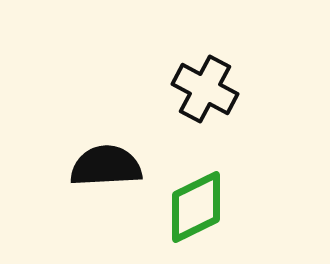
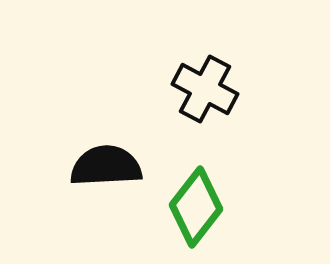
green diamond: rotated 26 degrees counterclockwise
